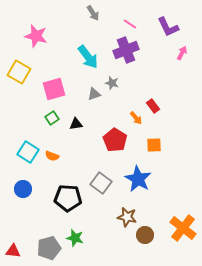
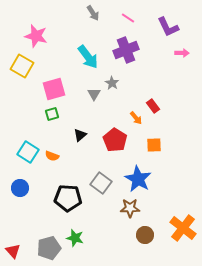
pink line: moved 2 px left, 6 px up
pink arrow: rotated 64 degrees clockwise
yellow square: moved 3 px right, 6 px up
gray star: rotated 16 degrees clockwise
gray triangle: rotated 40 degrees counterclockwise
green square: moved 4 px up; rotated 16 degrees clockwise
black triangle: moved 4 px right, 11 px down; rotated 32 degrees counterclockwise
blue circle: moved 3 px left, 1 px up
brown star: moved 3 px right, 9 px up; rotated 12 degrees counterclockwise
red triangle: rotated 42 degrees clockwise
